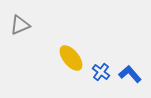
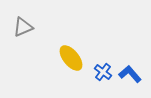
gray triangle: moved 3 px right, 2 px down
blue cross: moved 2 px right
